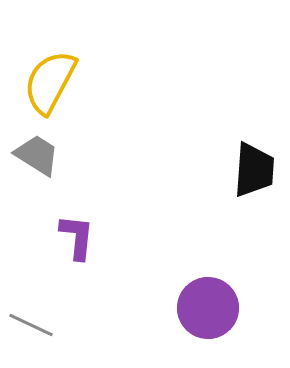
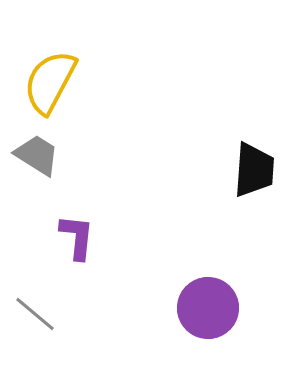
gray line: moved 4 px right, 11 px up; rotated 15 degrees clockwise
